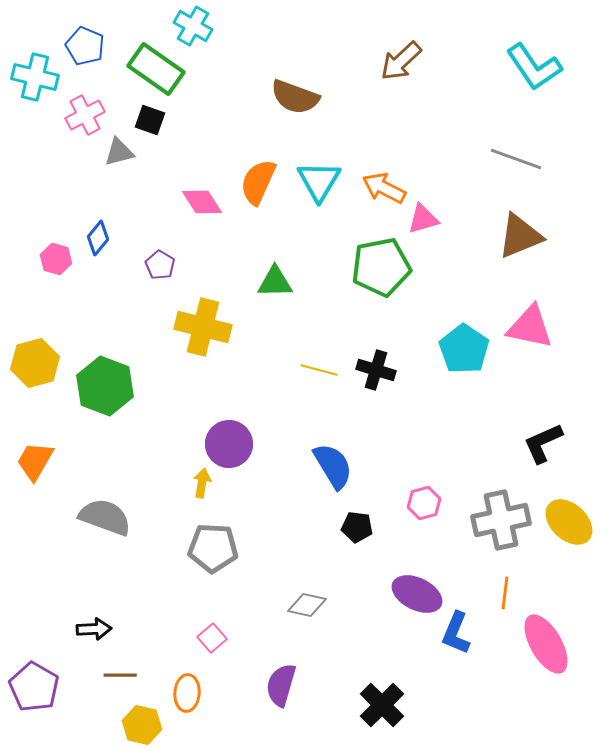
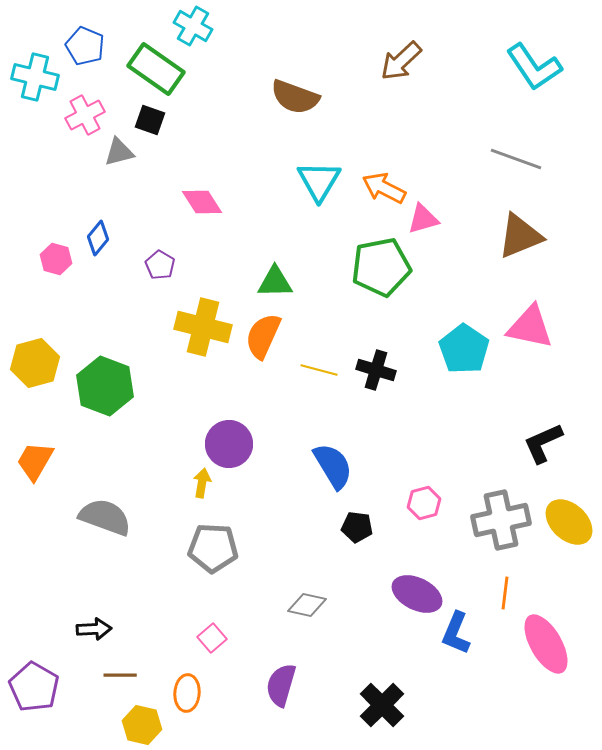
orange semicircle at (258, 182): moved 5 px right, 154 px down
